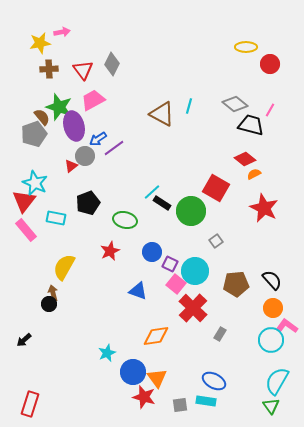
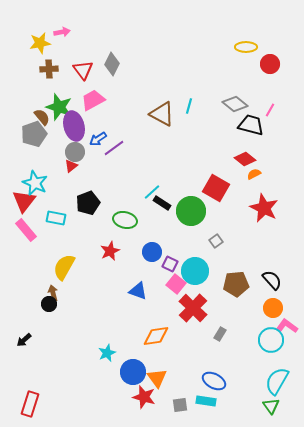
gray circle at (85, 156): moved 10 px left, 4 px up
